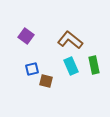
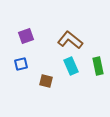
purple square: rotated 35 degrees clockwise
green rectangle: moved 4 px right, 1 px down
blue square: moved 11 px left, 5 px up
